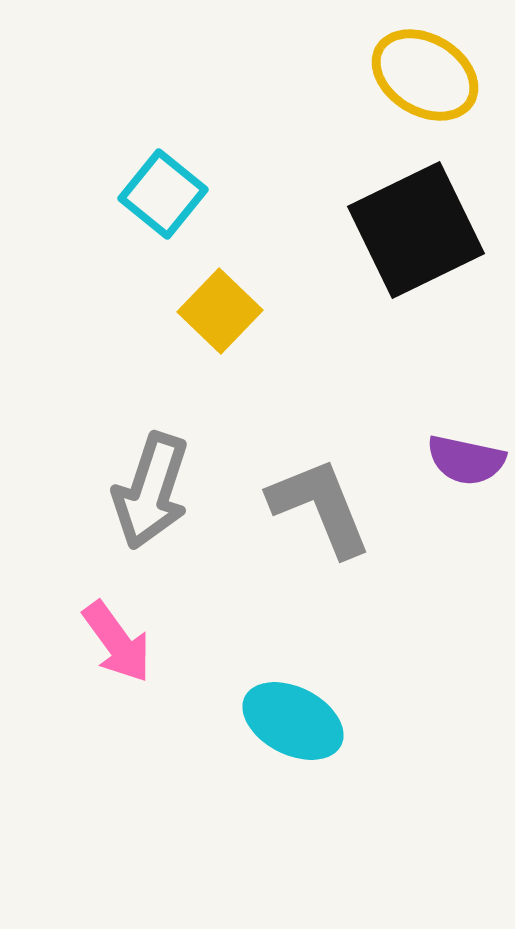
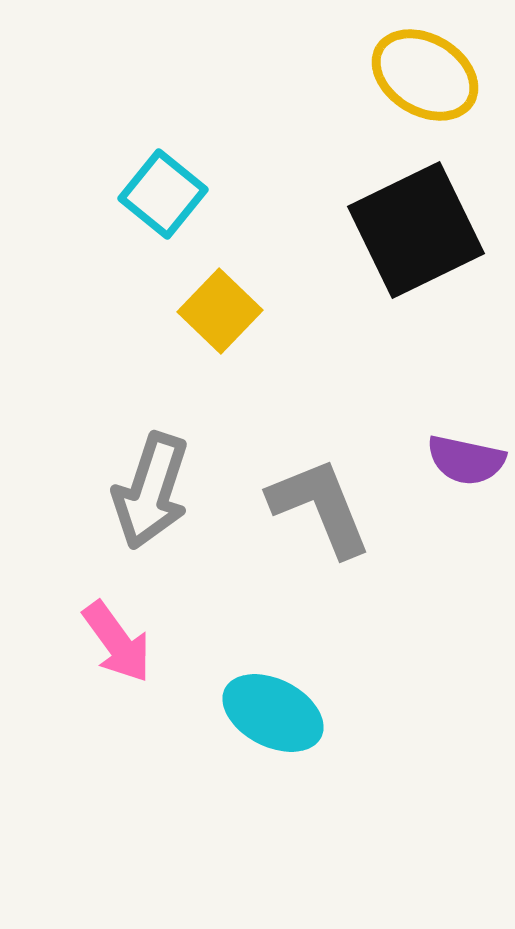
cyan ellipse: moved 20 px left, 8 px up
